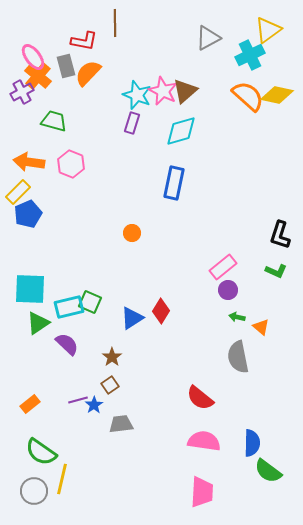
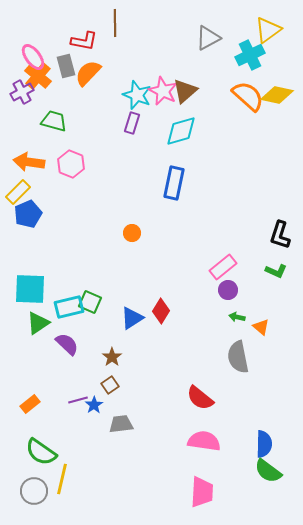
blue semicircle at (252, 443): moved 12 px right, 1 px down
